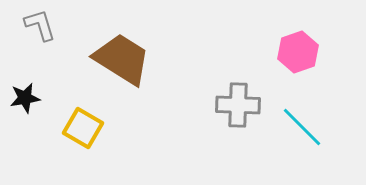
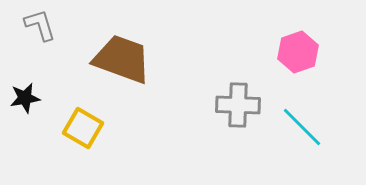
brown trapezoid: rotated 12 degrees counterclockwise
